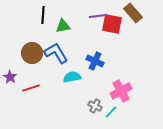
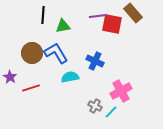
cyan semicircle: moved 2 px left
